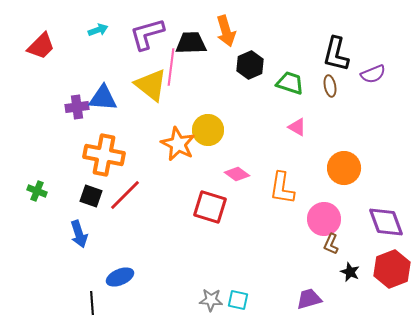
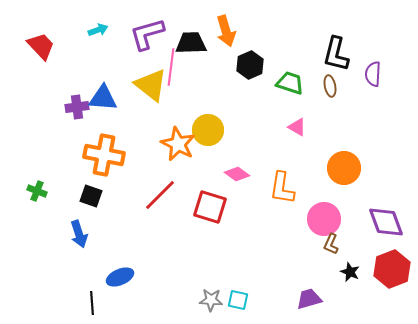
red trapezoid: rotated 88 degrees counterclockwise
purple semicircle: rotated 115 degrees clockwise
red line: moved 35 px right
